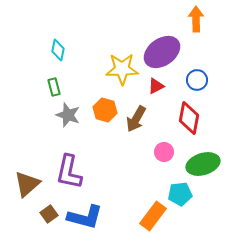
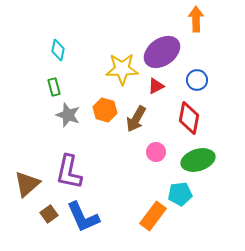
pink circle: moved 8 px left
green ellipse: moved 5 px left, 4 px up
blue L-shape: moved 2 px left; rotated 51 degrees clockwise
